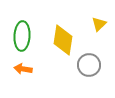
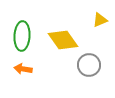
yellow triangle: moved 1 px right, 4 px up; rotated 21 degrees clockwise
yellow diamond: rotated 44 degrees counterclockwise
